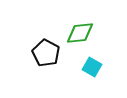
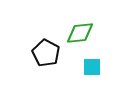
cyan square: rotated 30 degrees counterclockwise
